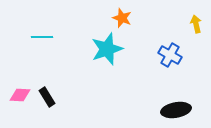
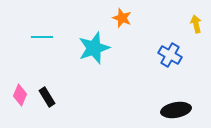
cyan star: moved 13 px left, 1 px up
pink diamond: rotated 70 degrees counterclockwise
